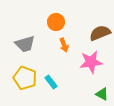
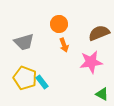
orange circle: moved 3 px right, 2 px down
brown semicircle: moved 1 px left
gray trapezoid: moved 1 px left, 2 px up
cyan rectangle: moved 9 px left
